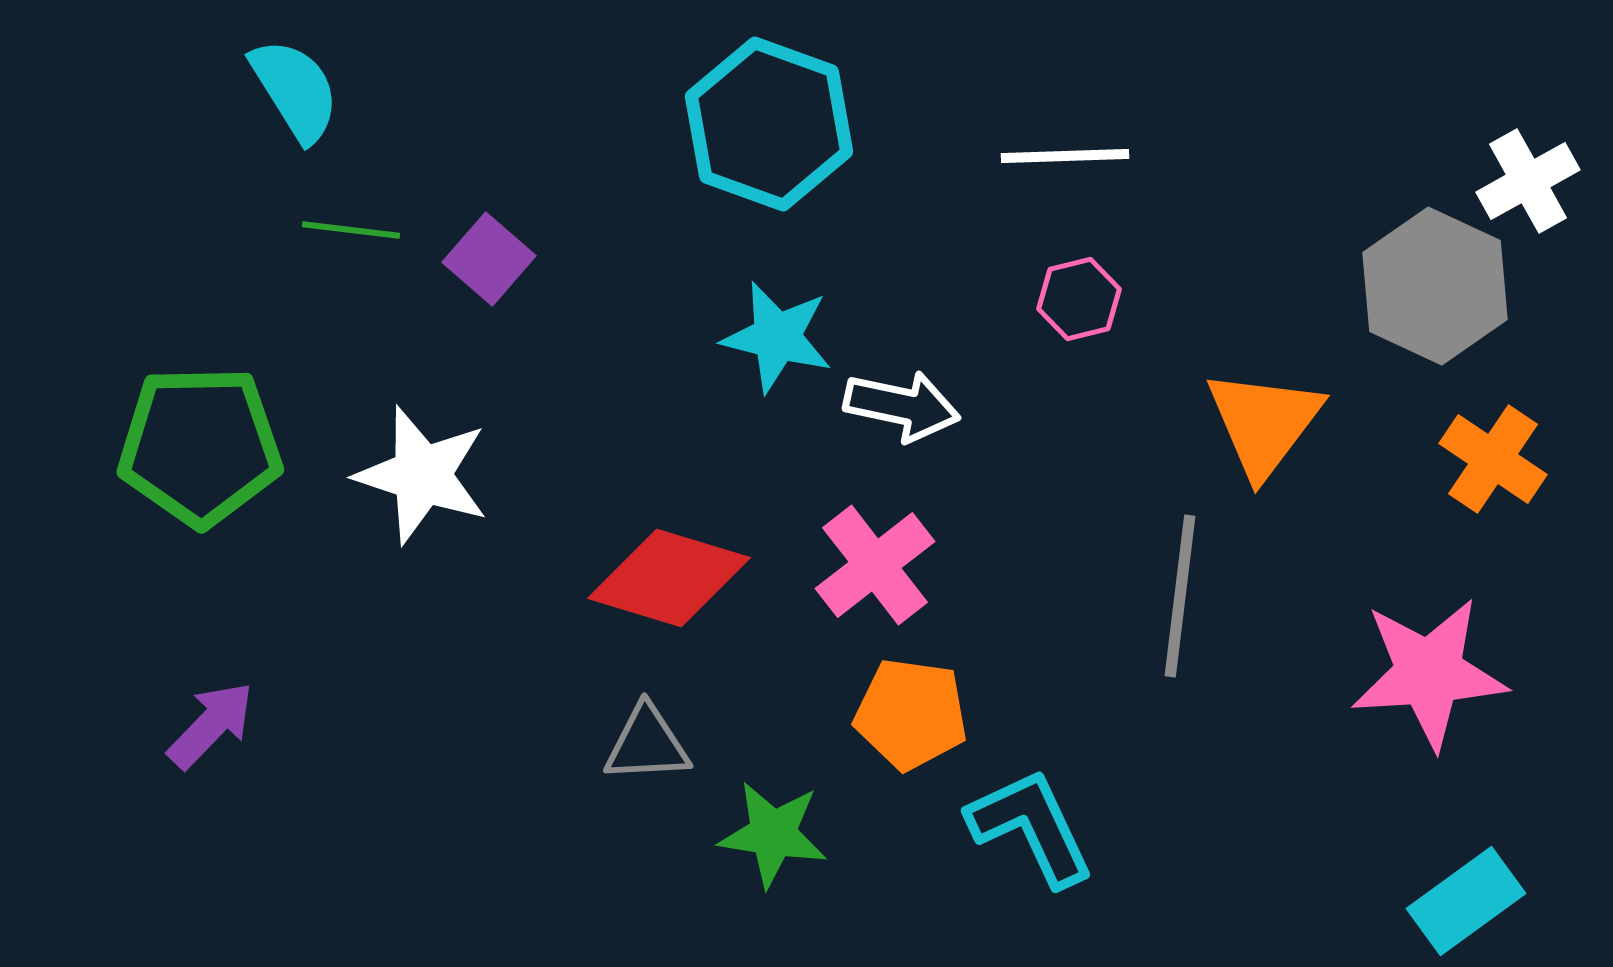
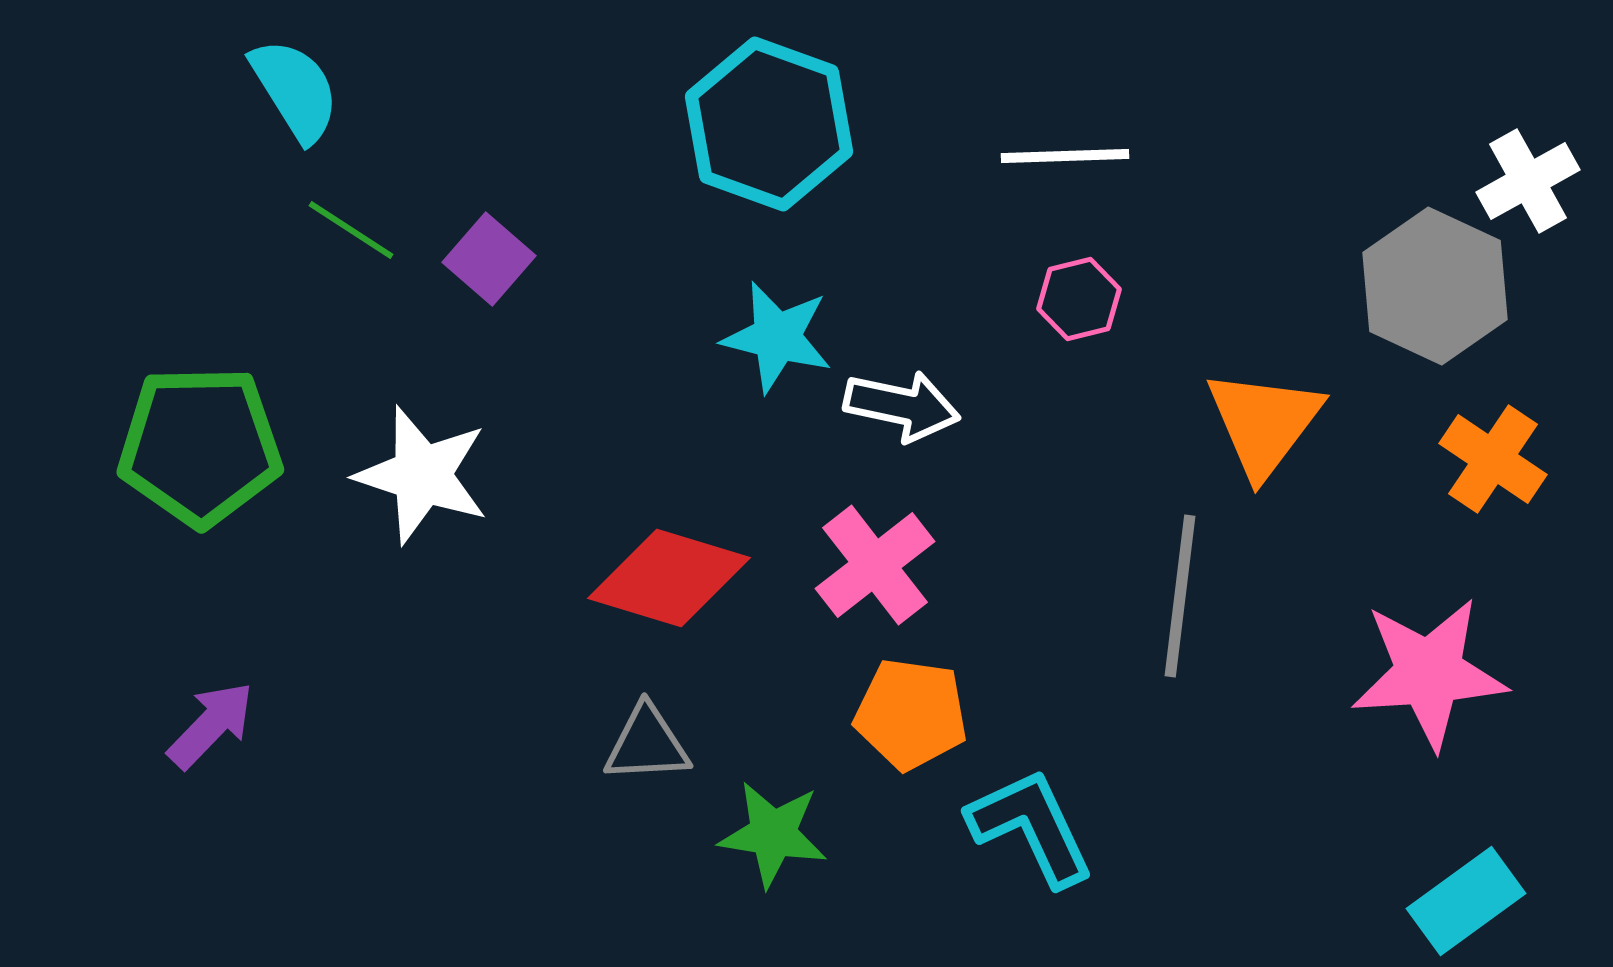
green line: rotated 26 degrees clockwise
